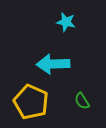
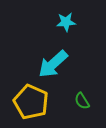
cyan star: rotated 18 degrees counterclockwise
cyan arrow: rotated 40 degrees counterclockwise
